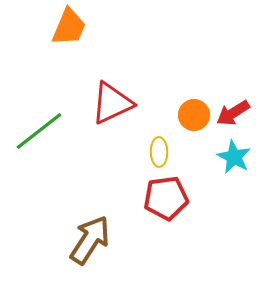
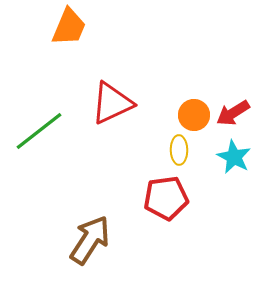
yellow ellipse: moved 20 px right, 2 px up
